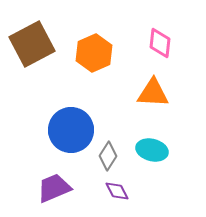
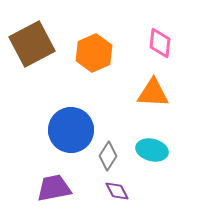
purple trapezoid: rotated 12 degrees clockwise
